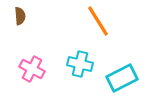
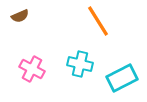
brown semicircle: rotated 72 degrees clockwise
